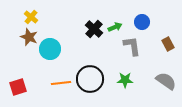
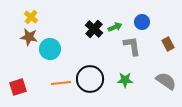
brown star: rotated 12 degrees counterclockwise
